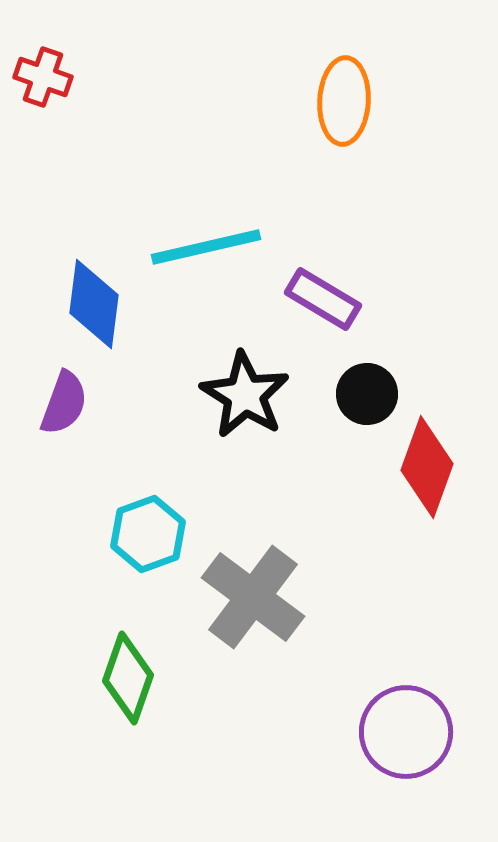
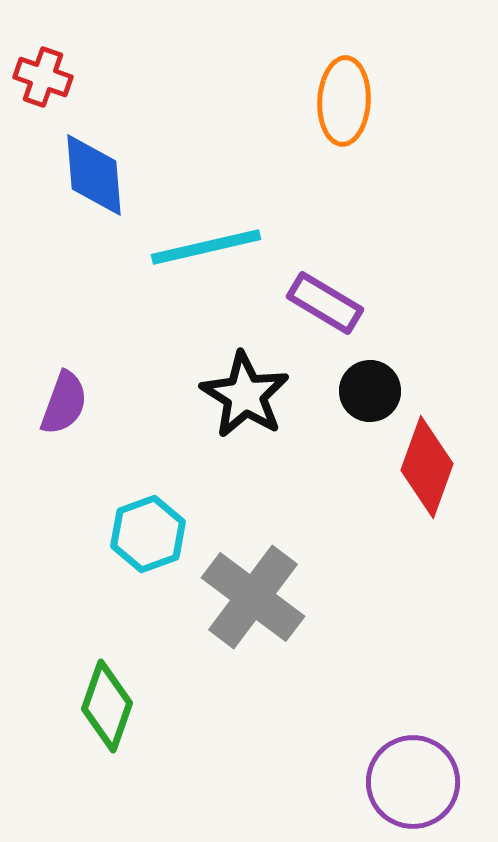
purple rectangle: moved 2 px right, 4 px down
blue diamond: moved 129 px up; rotated 12 degrees counterclockwise
black circle: moved 3 px right, 3 px up
green diamond: moved 21 px left, 28 px down
purple circle: moved 7 px right, 50 px down
